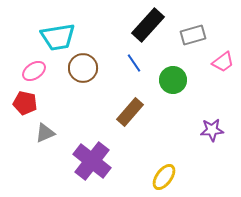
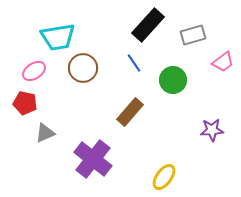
purple cross: moved 1 px right, 2 px up
